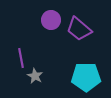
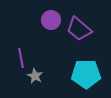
cyan pentagon: moved 3 px up
